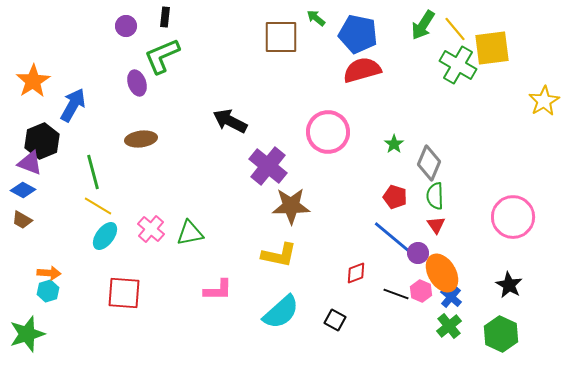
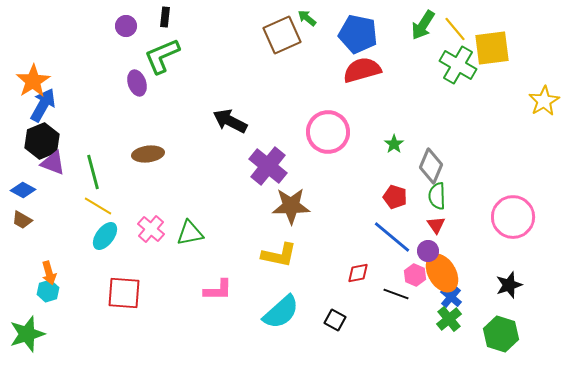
green arrow at (316, 18): moved 9 px left
brown square at (281, 37): moved 1 px right, 2 px up; rotated 24 degrees counterclockwise
blue arrow at (73, 105): moved 30 px left
brown ellipse at (141, 139): moved 7 px right, 15 px down
purple triangle at (30, 163): moved 23 px right
gray diamond at (429, 163): moved 2 px right, 3 px down
green semicircle at (435, 196): moved 2 px right
purple circle at (418, 253): moved 10 px right, 2 px up
orange arrow at (49, 273): rotated 70 degrees clockwise
red diamond at (356, 273): moved 2 px right; rotated 10 degrees clockwise
black star at (509, 285): rotated 24 degrees clockwise
pink hexagon at (421, 291): moved 6 px left, 16 px up
green cross at (449, 326): moved 7 px up
green hexagon at (501, 334): rotated 8 degrees counterclockwise
